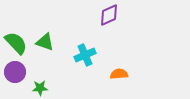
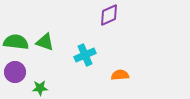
green semicircle: moved 1 px up; rotated 40 degrees counterclockwise
orange semicircle: moved 1 px right, 1 px down
